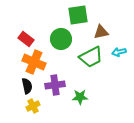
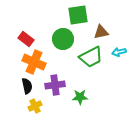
green circle: moved 2 px right
yellow cross: moved 2 px right
